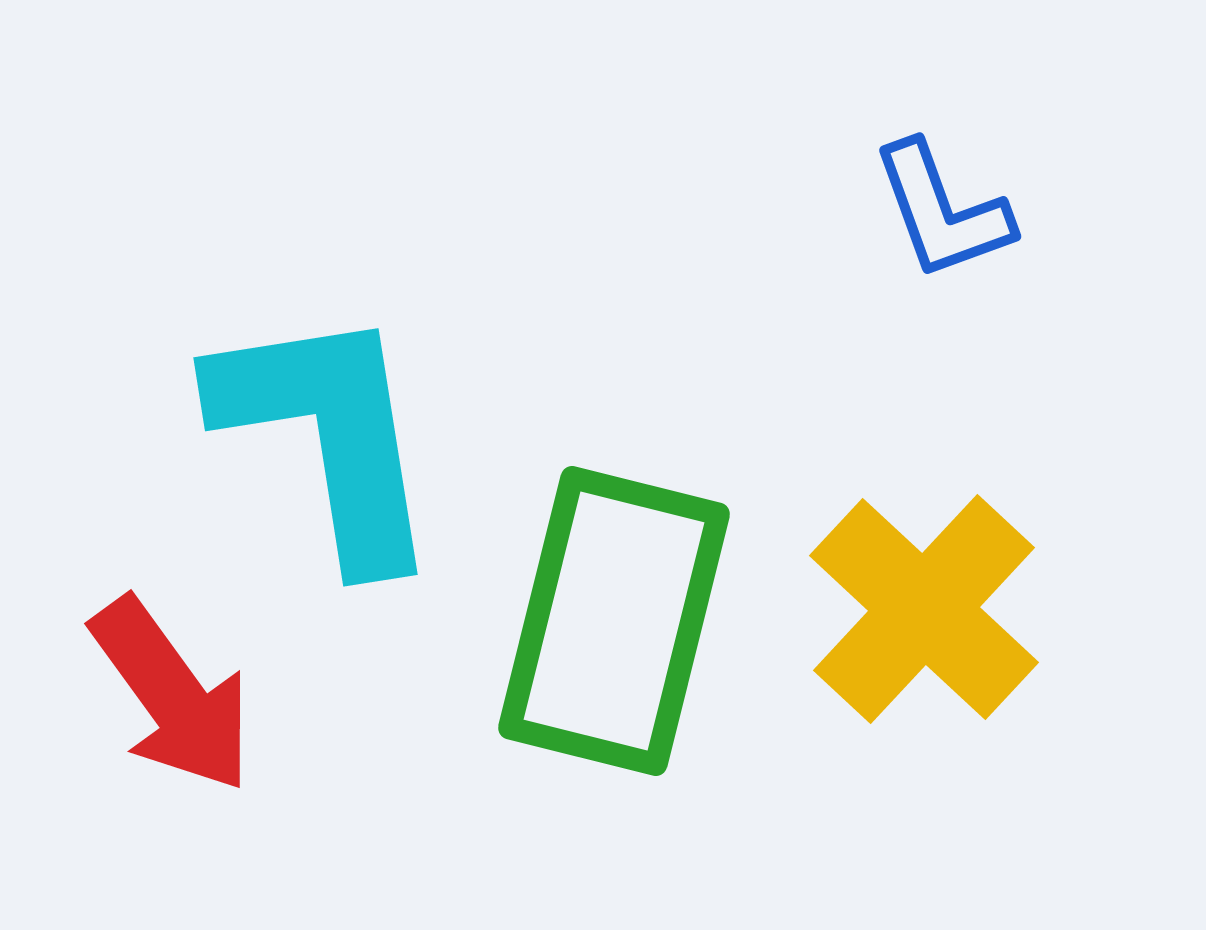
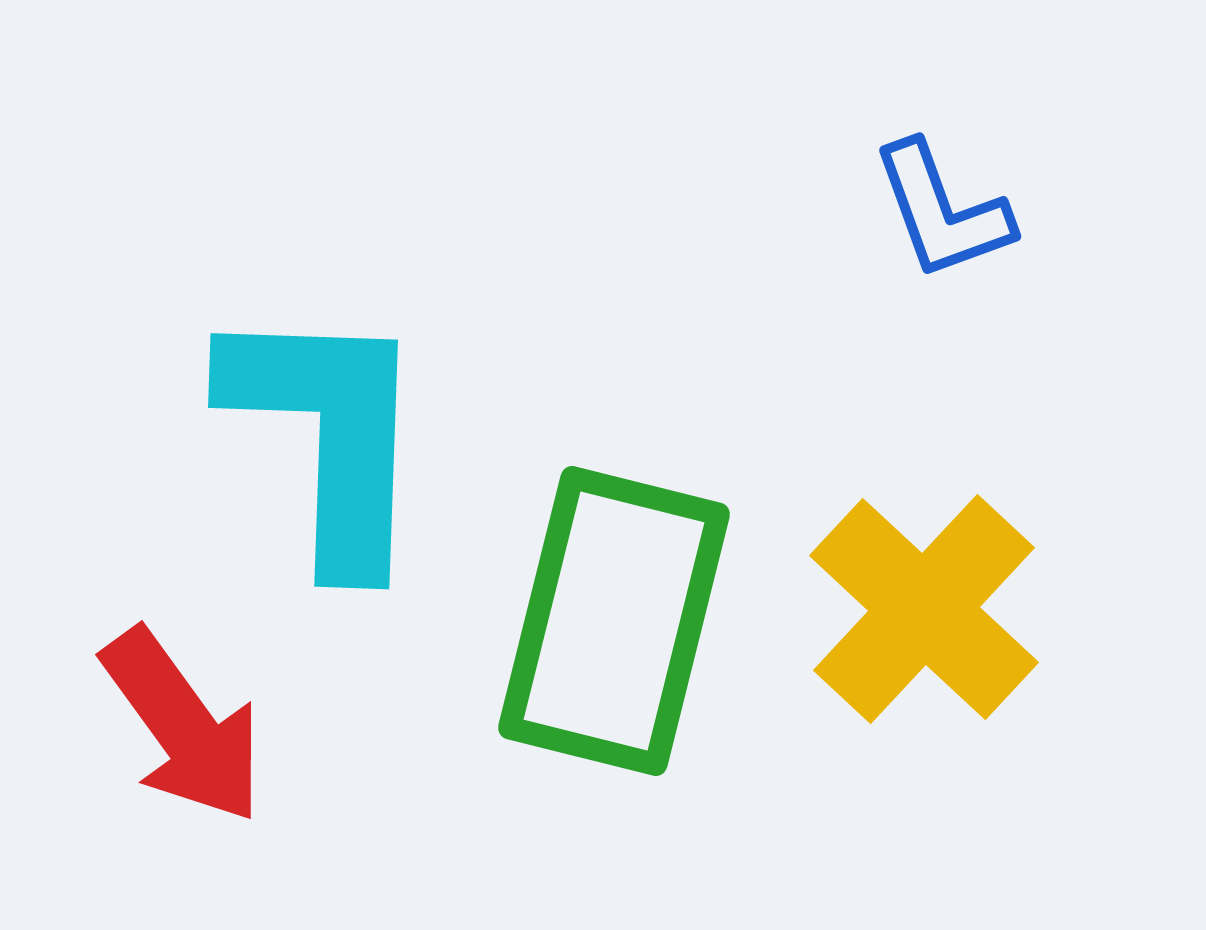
cyan L-shape: rotated 11 degrees clockwise
red arrow: moved 11 px right, 31 px down
